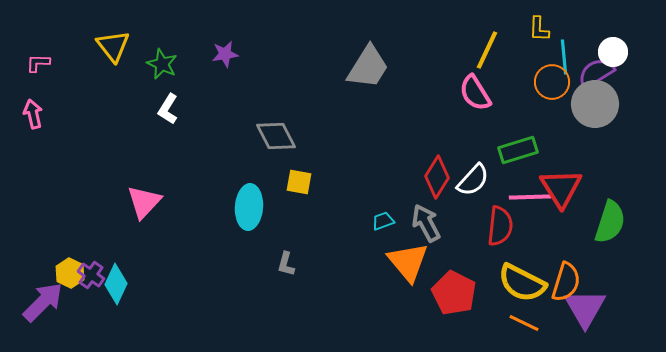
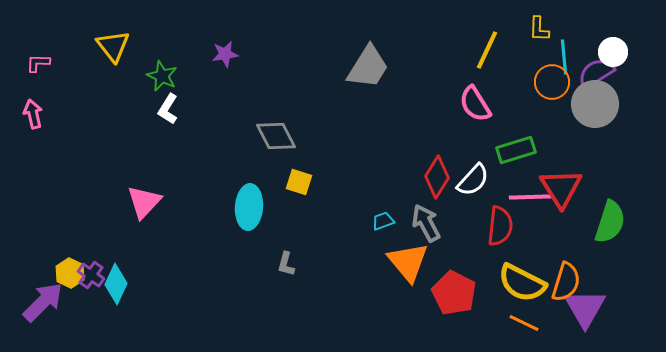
green star: moved 12 px down
pink semicircle: moved 11 px down
green rectangle: moved 2 px left
yellow square: rotated 8 degrees clockwise
